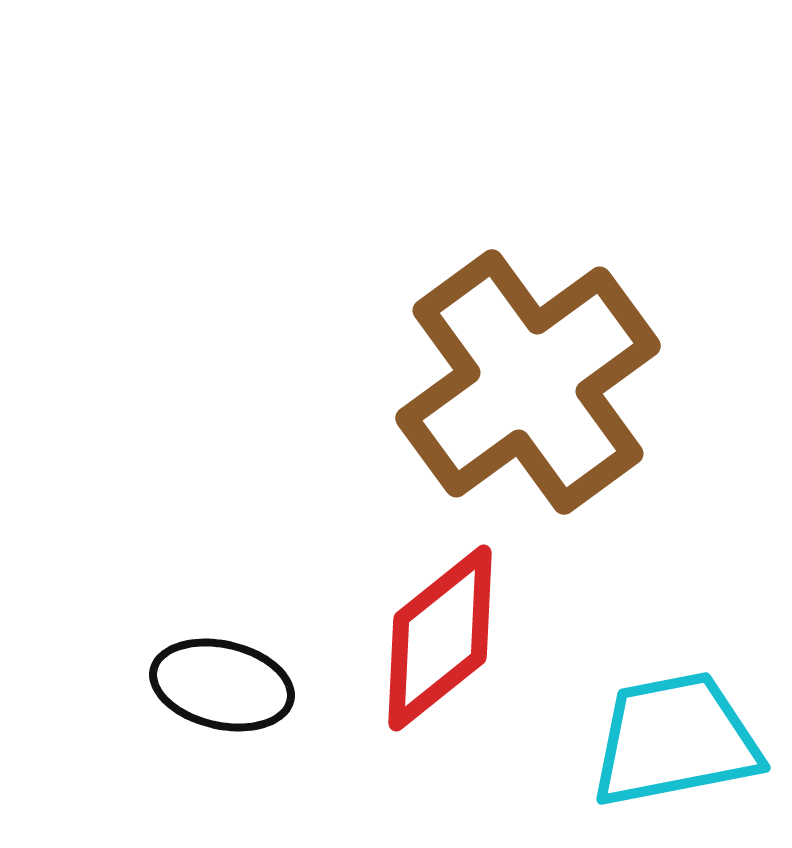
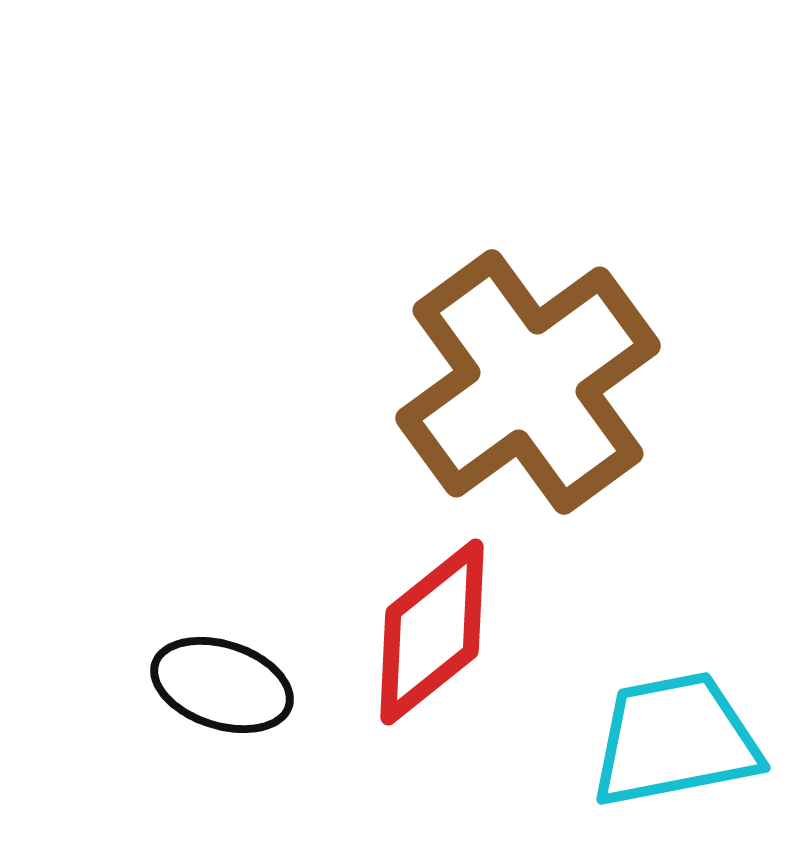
red diamond: moved 8 px left, 6 px up
black ellipse: rotated 5 degrees clockwise
